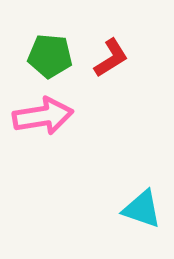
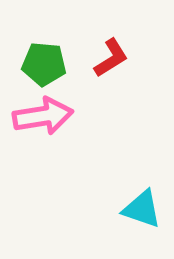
green pentagon: moved 6 px left, 8 px down
